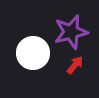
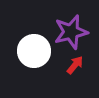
white circle: moved 1 px right, 2 px up
